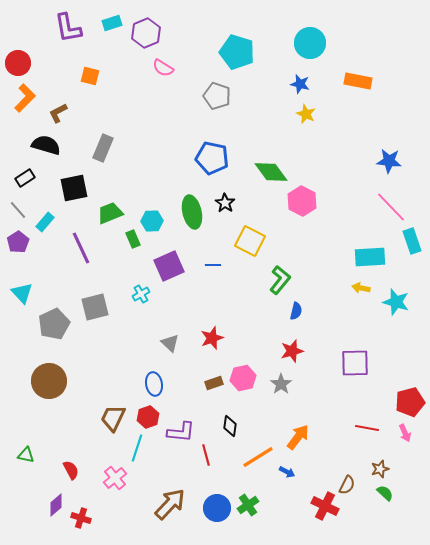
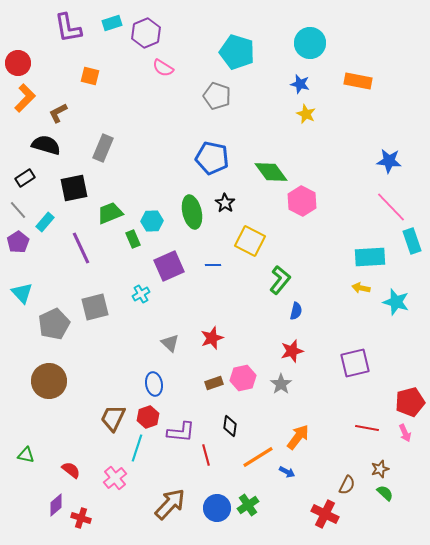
purple square at (355, 363): rotated 12 degrees counterclockwise
red semicircle at (71, 470): rotated 24 degrees counterclockwise
red cross at (325, 506): moved 8 px down
